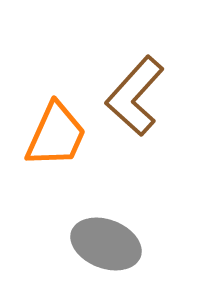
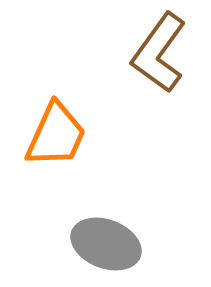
brown L-shape: moved 24 px right, 43 px up; rotated 6 degrees counterclockwise
